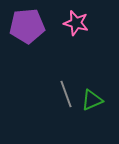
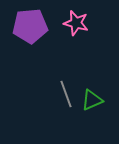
purple pentagon: moved 3 px right
